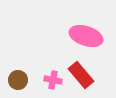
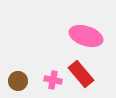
red rectangle: moved 1 px up
brown circle: moved 1 px down
